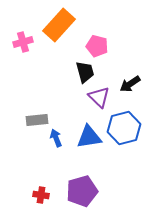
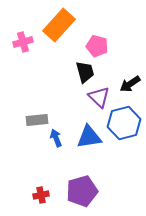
blue hexagon: moved 5 px up
red cross: rotated 21 degrees counterclockwise
